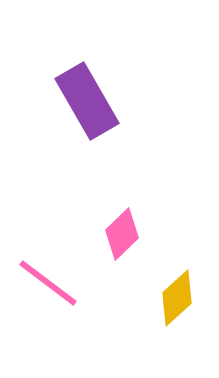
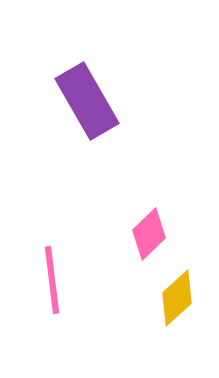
pink diamond: moved 27 px right
pink line: moved 4 px right, 3 px up; rotated 46 degrees clockwise
